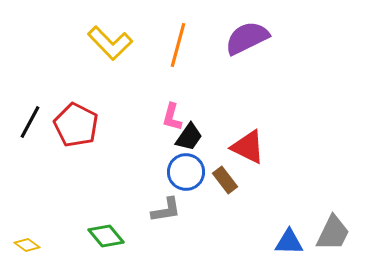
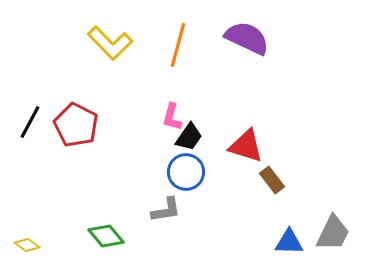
purple semicircle: rotated 51 degrees clockwise
red triangle: moved 2 px left, 1 px up; rotated 9 degrees counterclockwise
brown rectangle: moved 47 px right
